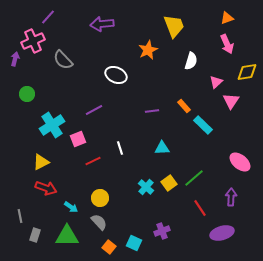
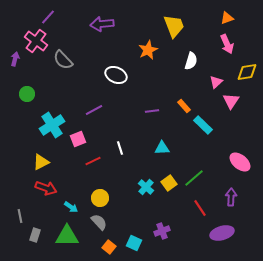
pink cross at (33, 41): moved 3 px right; rotated 30 degrees counterclockwise
